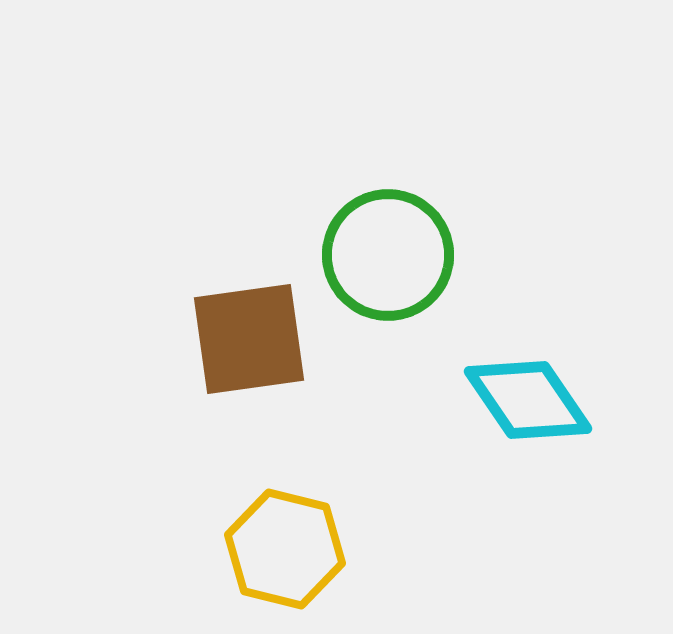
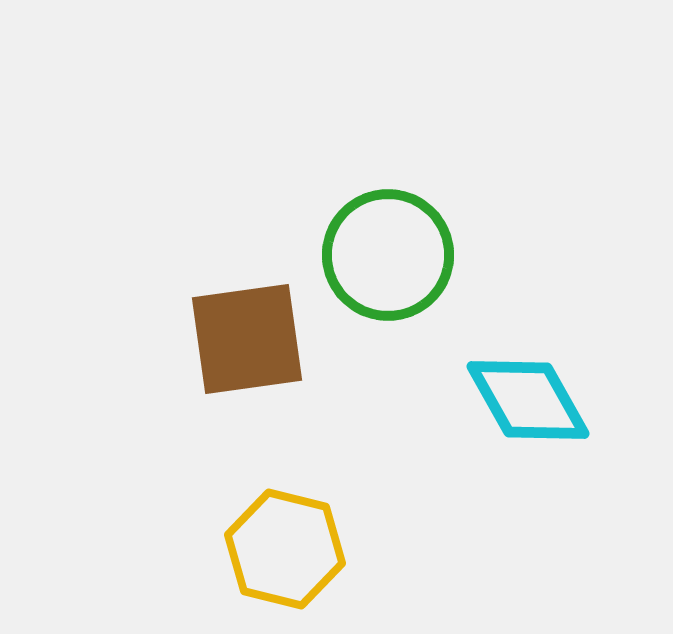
brown square: moved 2 px left
cyan diamond: rotated 5 degrees clockwise
